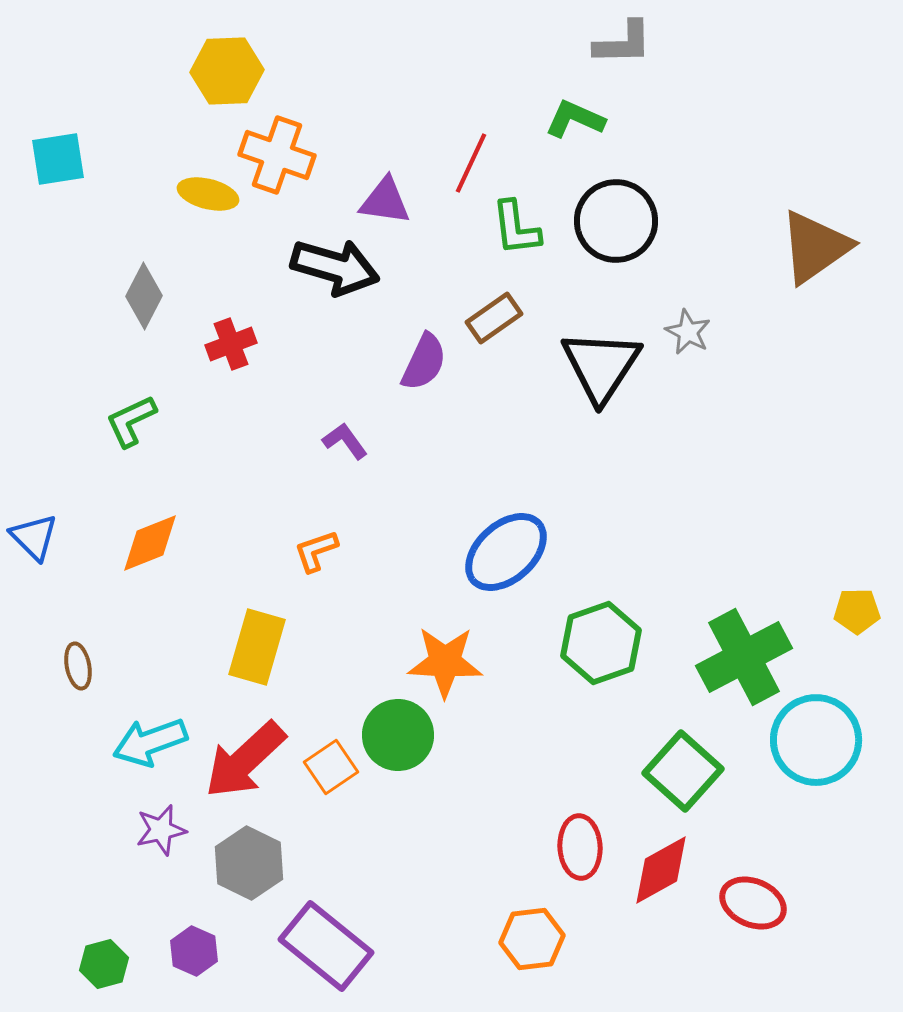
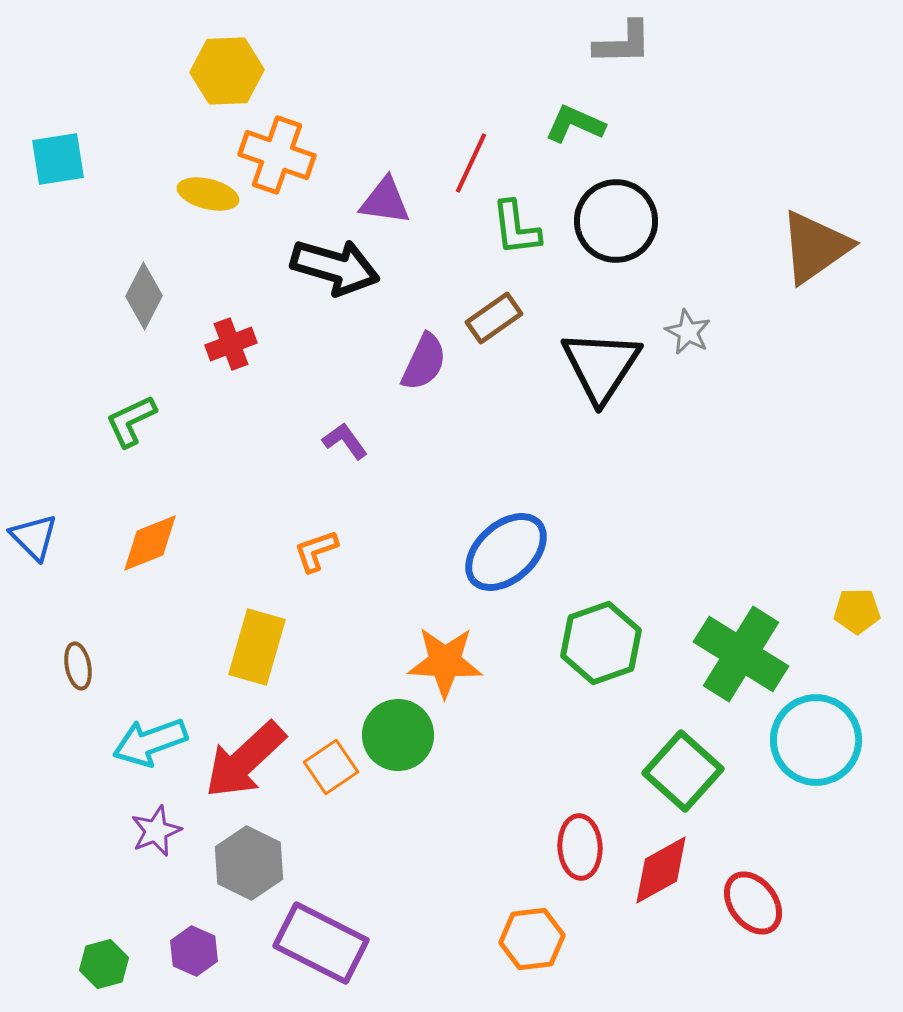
green L-shape at (575, 119): moved 5 px down
green cross at (744, 657): moved 3 px left, 3 px up; rotated 30 degrees counterclockwise
purple star at (161, 830): moved 5 px left, 1 px down; rotated 9 degrees counterclockwise
red ellipse at (753, 903): rotated 30 degrees clockwise
purple rectangle at (326, 946): moved 5 px left, 3 px up; rotated 12 degrees counterclockwise
